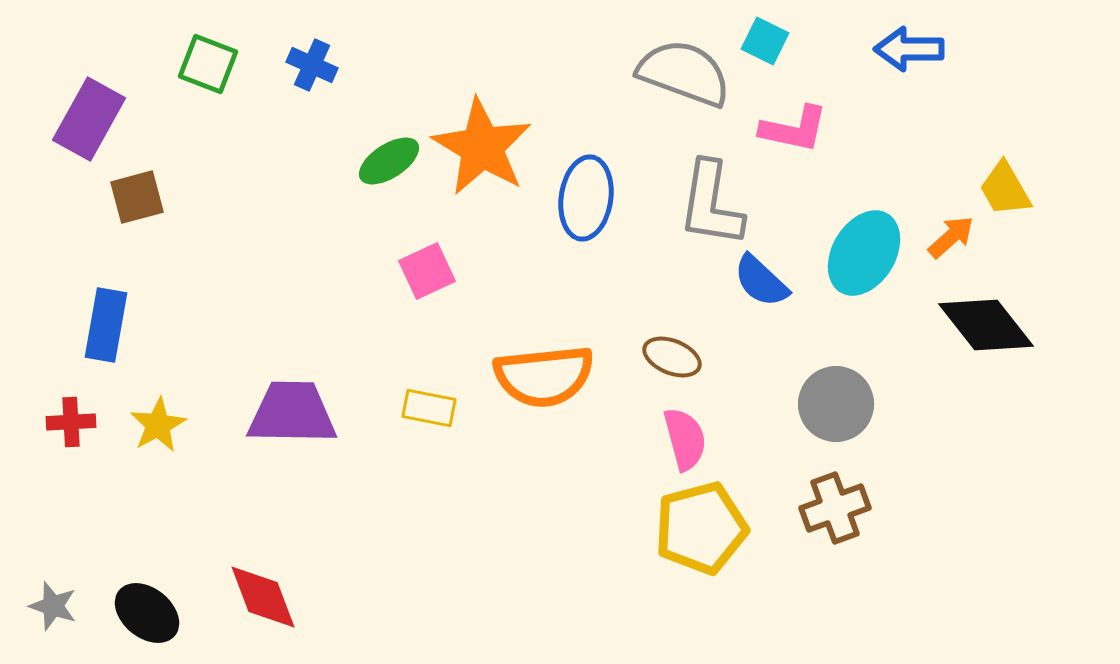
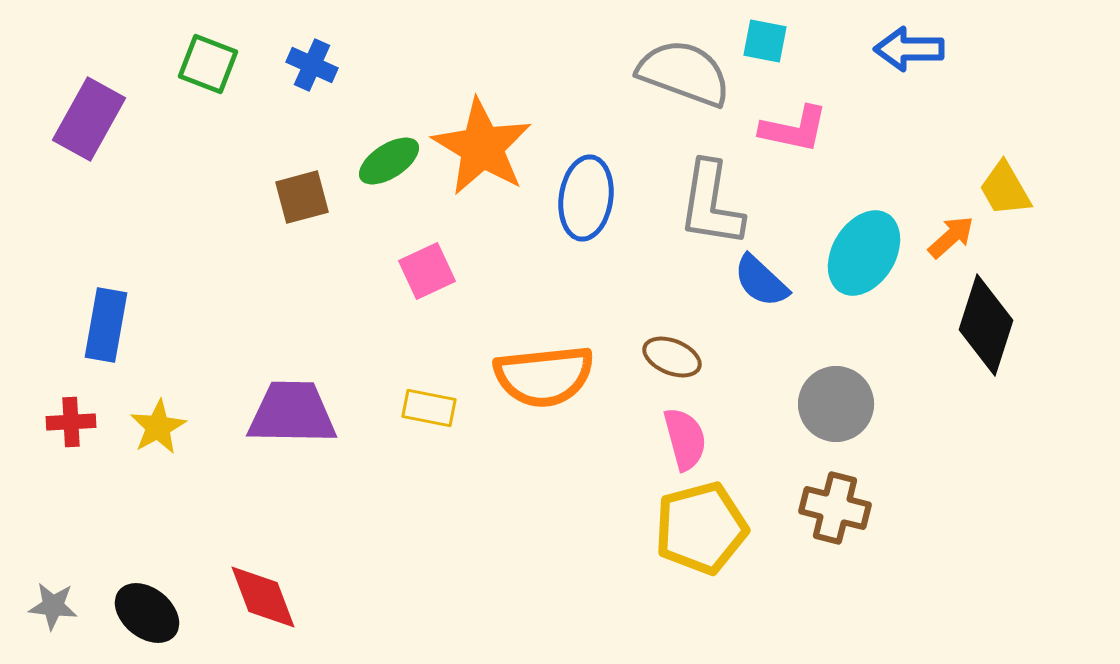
cyan square: rotated 15 degrees counterclockwise
brown square: moved 165 px right
black diamond: rotated 56 degrees clockwise
yellow star: moved 2 px down
brown cross: rotated 34 degrees clockwise
gray star: rotated 12 degrees counterclockwise
